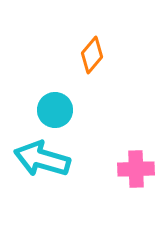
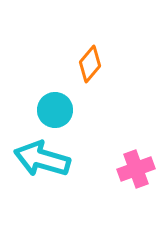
orange diamond: moved 2 px left, 9 px down
pink cross: rotated 18 degrees counterclockwise
